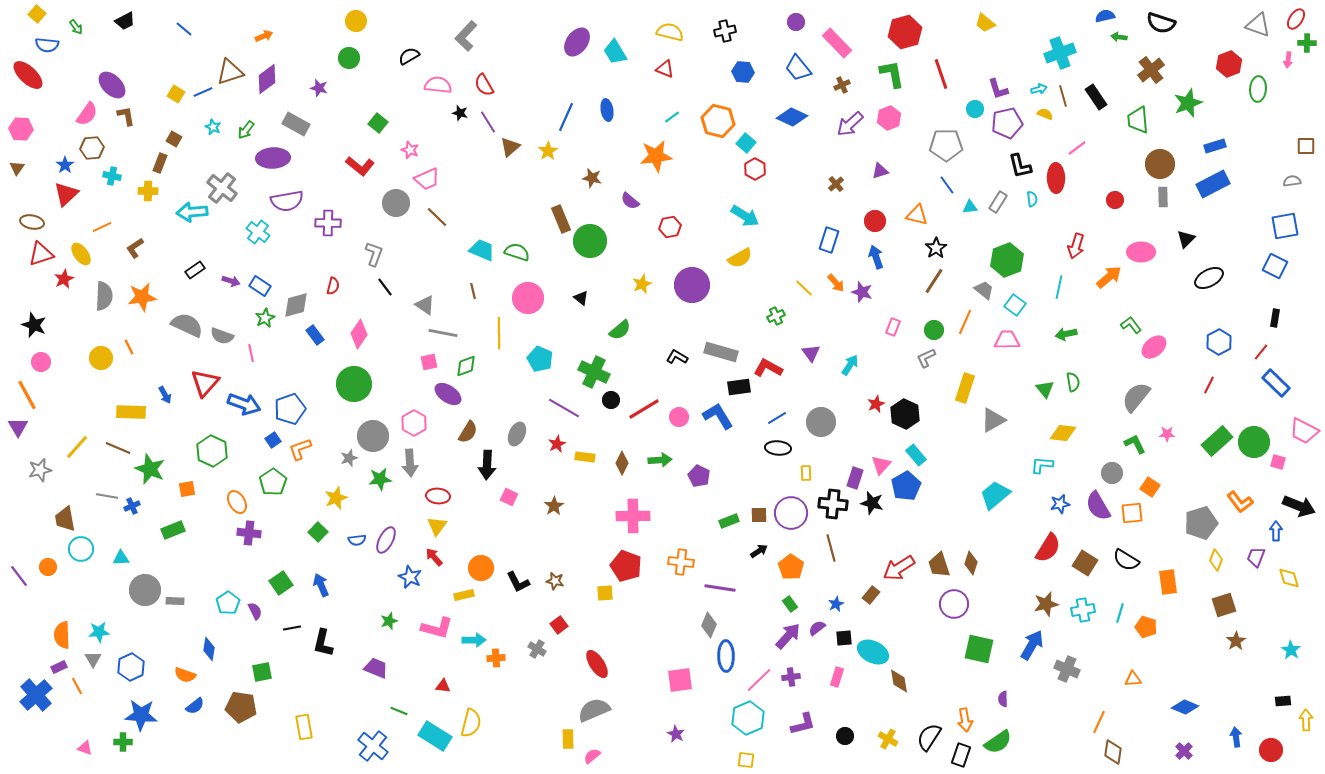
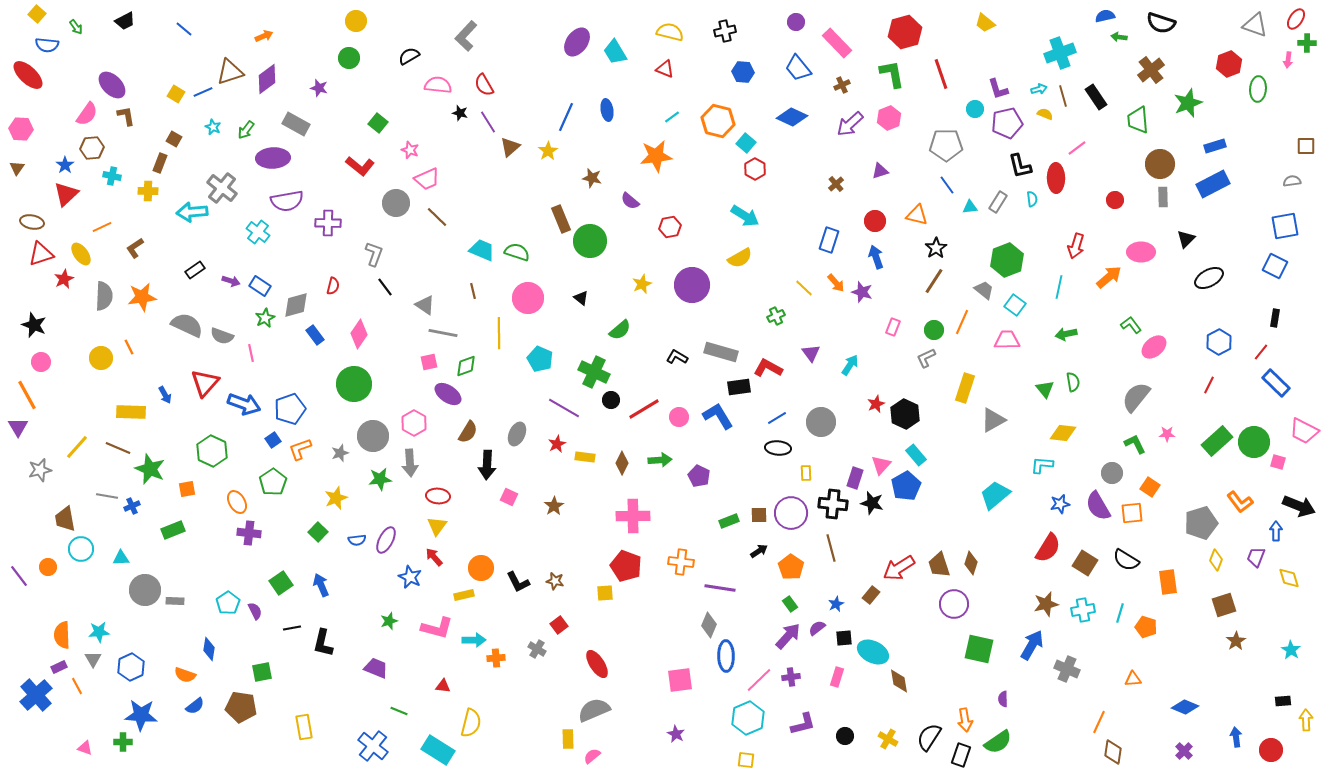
gray triangle at (1258, 25): moved 3 px left
orange line at (965, 322): moved 3 px left
gray star at (349, 458): moved 9 px left, 5 px up
cyan rectangle at (435, 736): moved 3 px right, 14 px down
